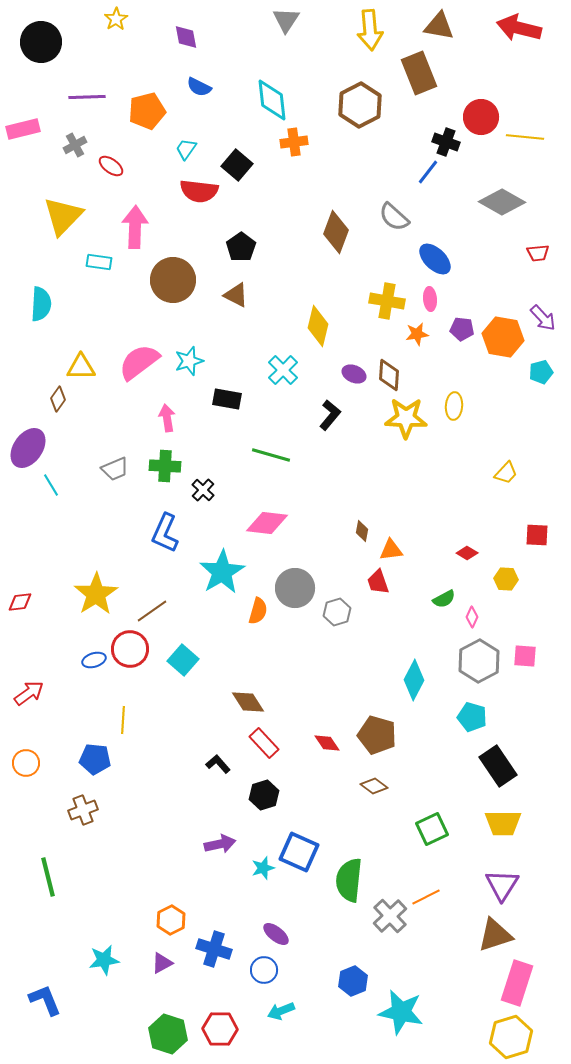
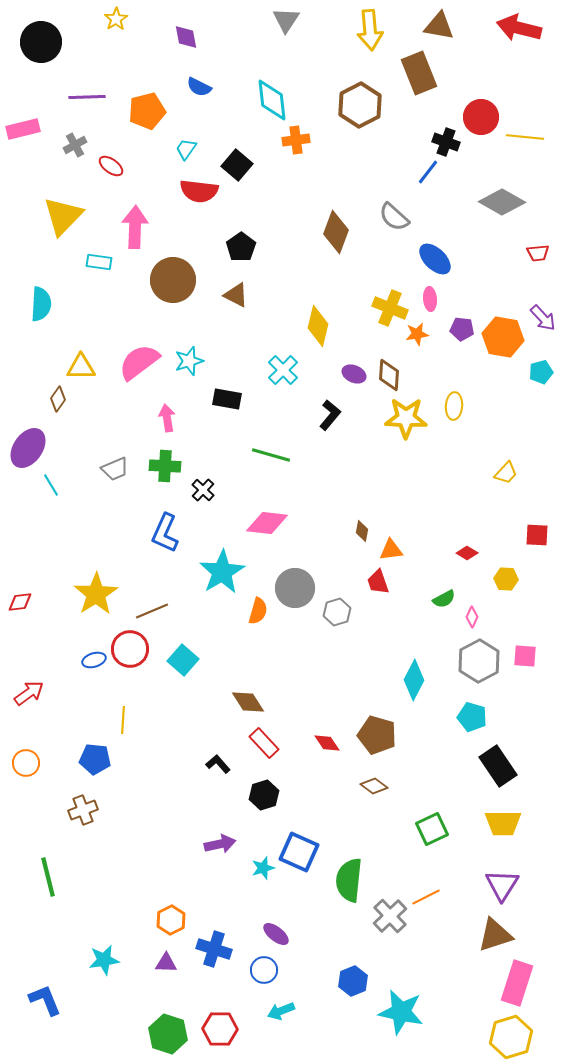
orange cross at (294, 142): moved 2 px right, 2 px up
yellow cross at (387, 301): moved 3 px right, 7 px down; rotated 12 degrees clockwise
brown line at (152, 611): rotated 12 degrees clockwise
purple triangle at (162, 963): moved 4 px right; rotated 30 degrees clockwise
